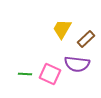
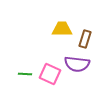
yellow trapezoid: rotated 60 degrees clockwise
brown rectangle: moved 1 px left; rotated 30 degrees counterclockwise
